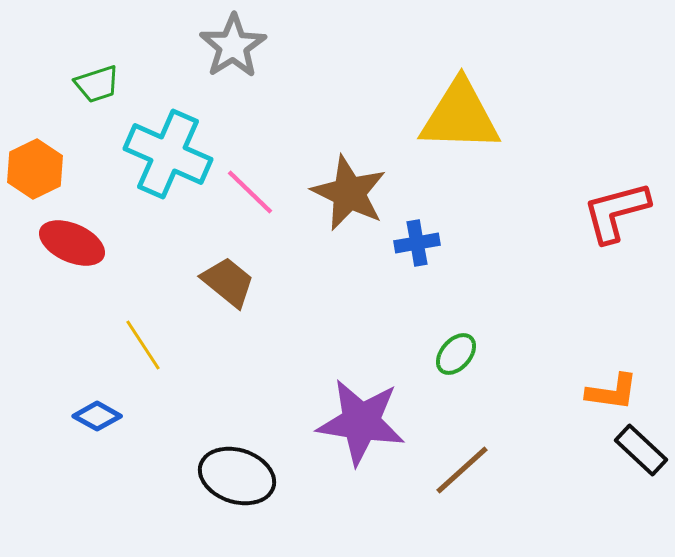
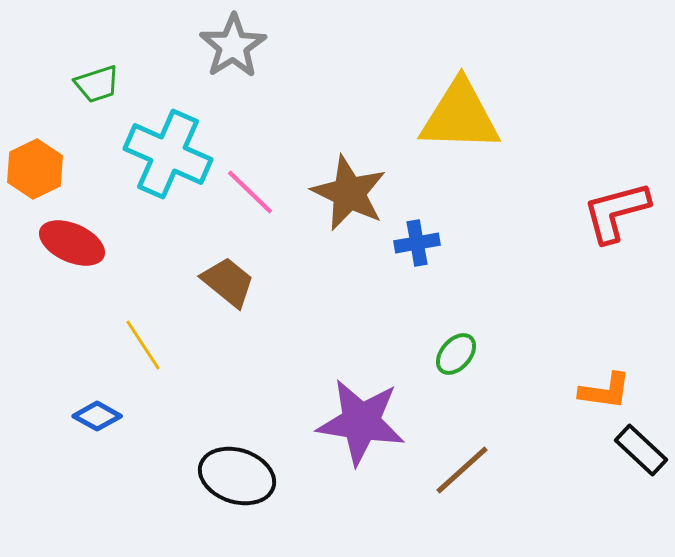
orange L-shape: moved 7 px left, 1 px up
